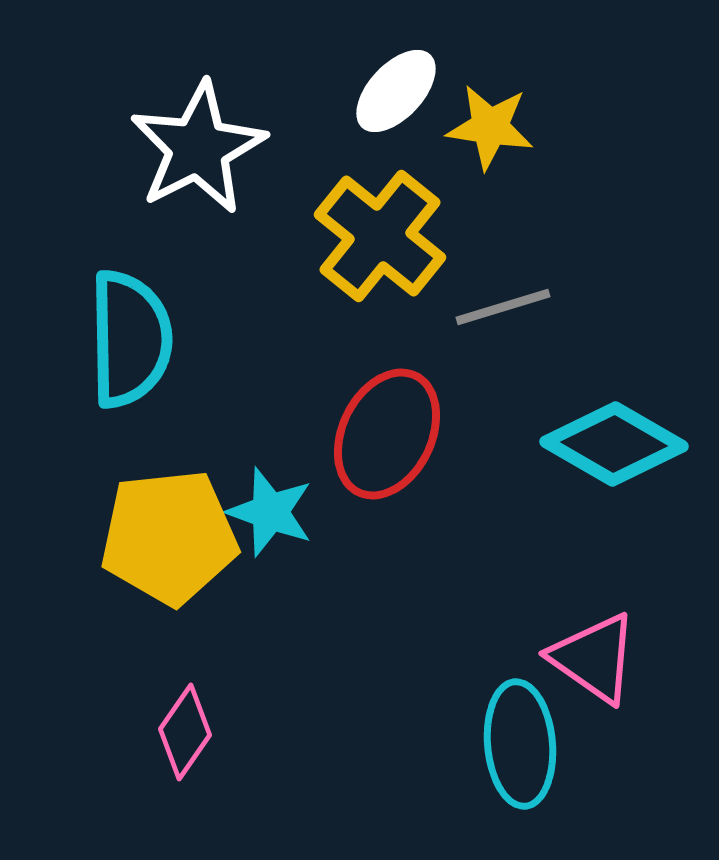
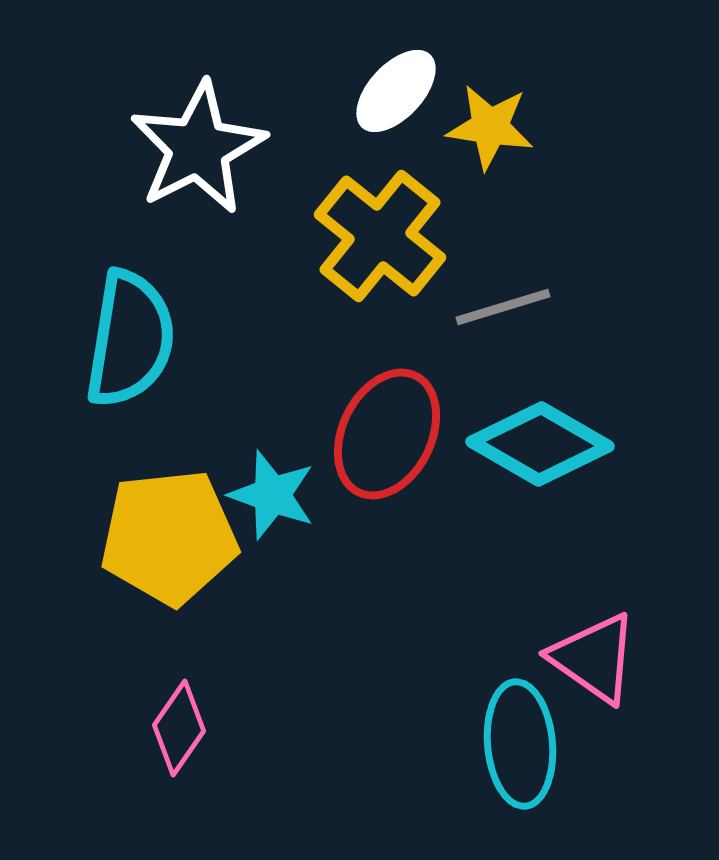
cyan semicircle: rotated 10 degrees clockwise
cyan diamond: moved 74 px left
cyan star: moved 2 px right, 17 px up
pink diamond: moved 6 px left, 4 px up
